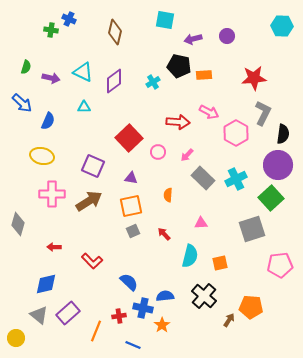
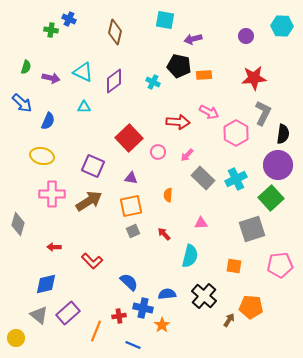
purple circle at (227, 36): moved 19 px right
cyan cross at (153, 82): rotated 32 degrees counterclockwise
orange square at (220, 263): moved 14 px right, 3 px down; rotated 21 degrees clockwise
blue semicircle at (165, 296): moved 2 px right, 2 px up
